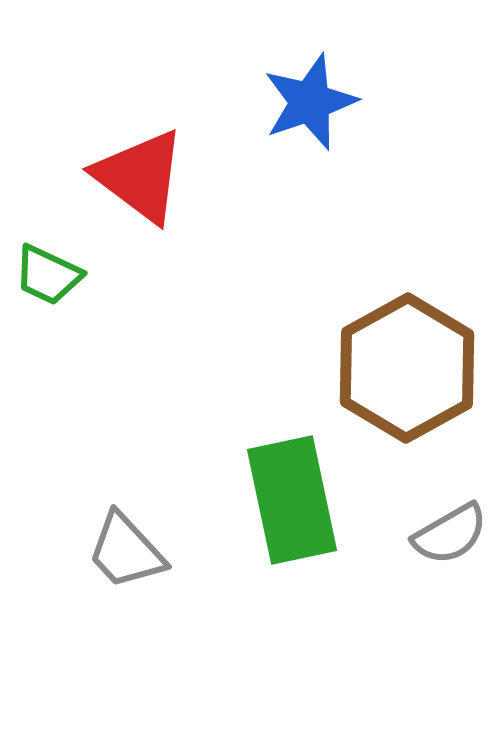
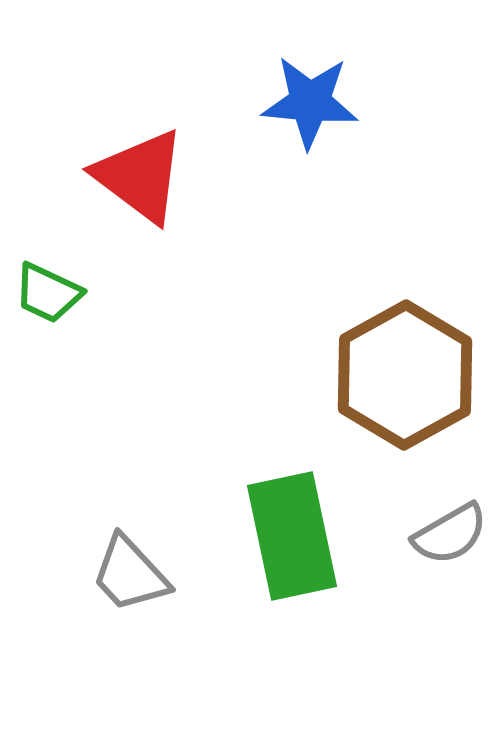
blue star: rotated 24 degrees clockwise
green trapezoid: moved 18 px down
brown hexagon: moved 2 px left, 7 px down
green rectangle: moved 36 px down
gray trapezoid: moved 4 px right, 23 px down
